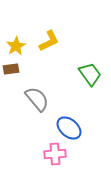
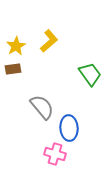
yellow L-shape: rotated 15 degrees counterclockwise
brown rectangle: moved 2 px right
gray semicircle: moved 5 px right, 8 px down
blue ellipse: rotated 45 degrees clockwise
pink cross: rotated 20 degrees clockwise
